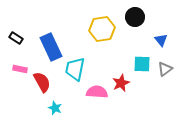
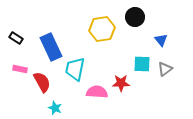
red star: rotated 24 degrees clockwise
